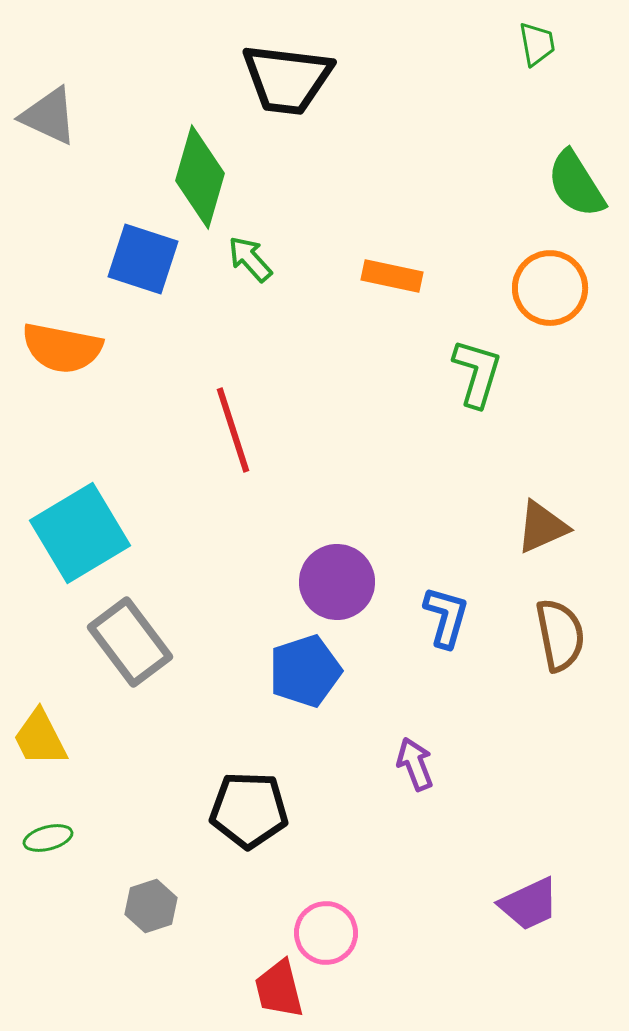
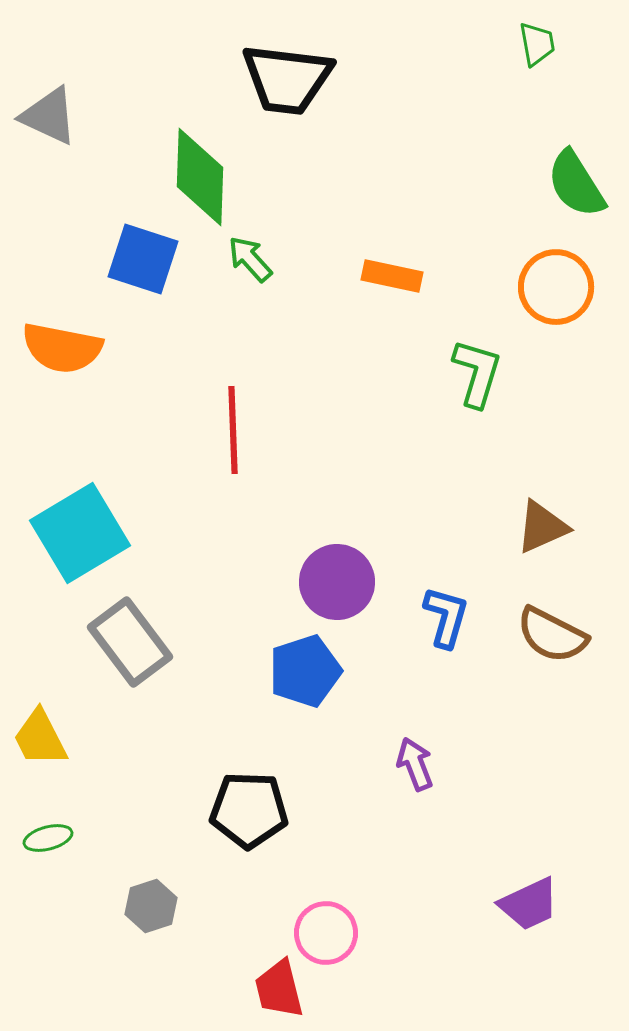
green diamond: rotated 14 degrees counterclockwise
orange circle: moved 6 px right, 1 px up
red line: rotated 16 degrees clockwise
brown semicircle: moved 8 px left; rotated 128 degrees clockwise
